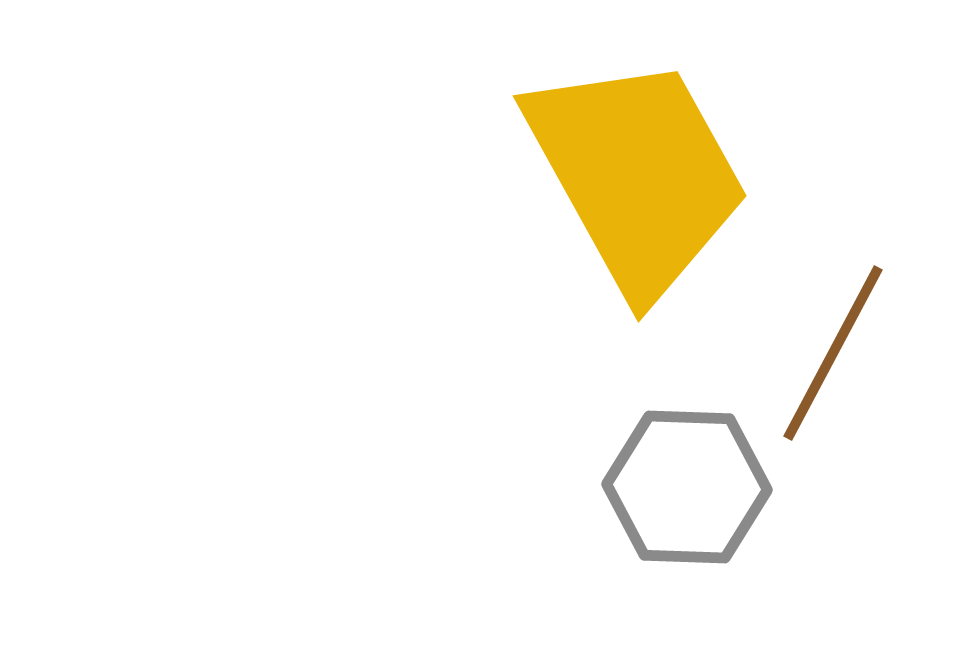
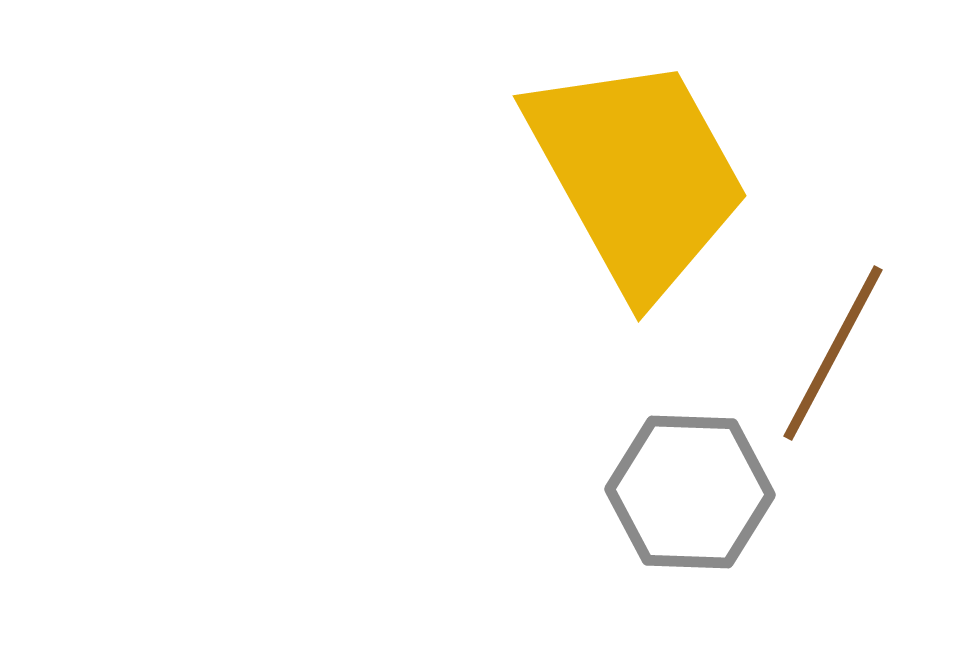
gray hexagon: moved 3 px right, 5 px down
